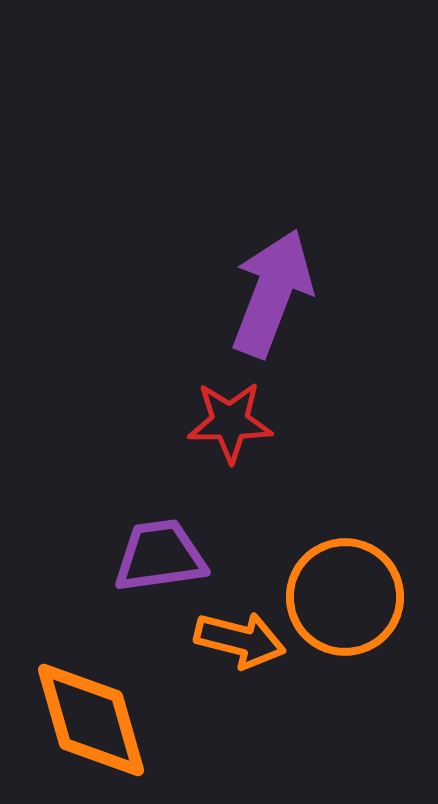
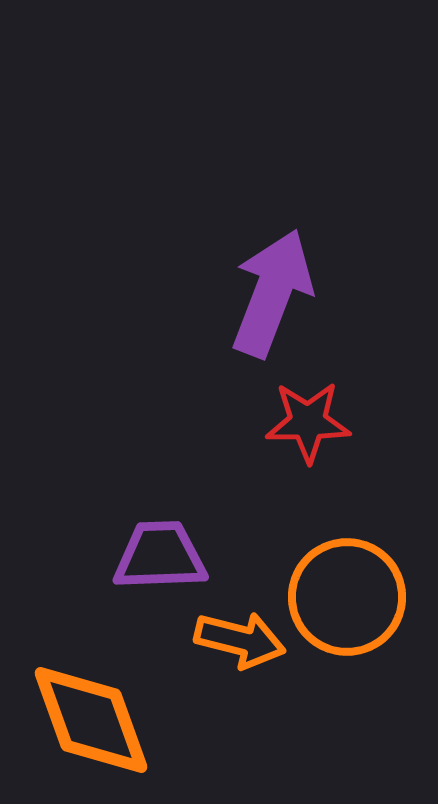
red star: moved 78 px right
purple trapezoid: rotated 6 degrees clockwise
orange circle: moved 2 px right
orange diamond: rotated 4 degrees counterclockwise
